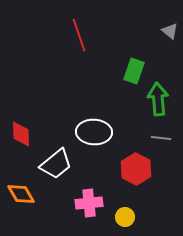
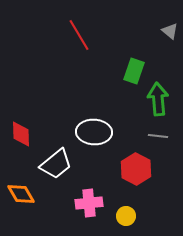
red line: rotated 12 degrees counterclockwise
gray line: moved 3 px left, 2 px up
yellow circle: moved 1 px right, 1 px up
